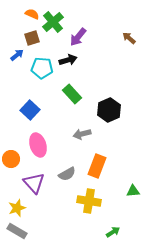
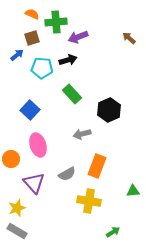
green cross: moved 3 px right; rotated 35 degrees clockwise
purple arrow: rotated 30 degrees clockwise
